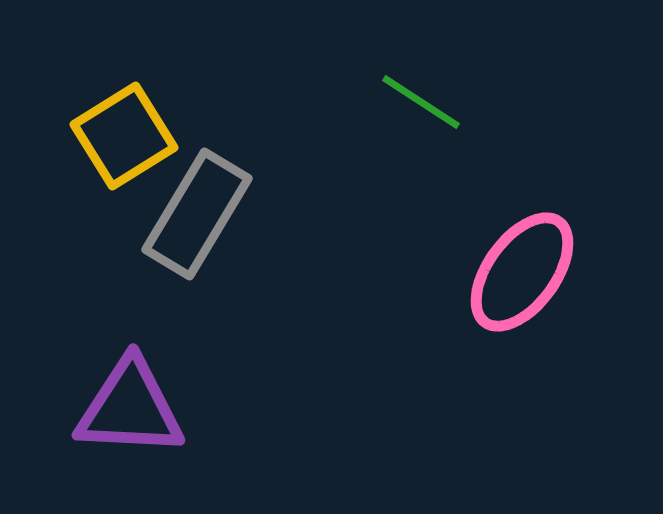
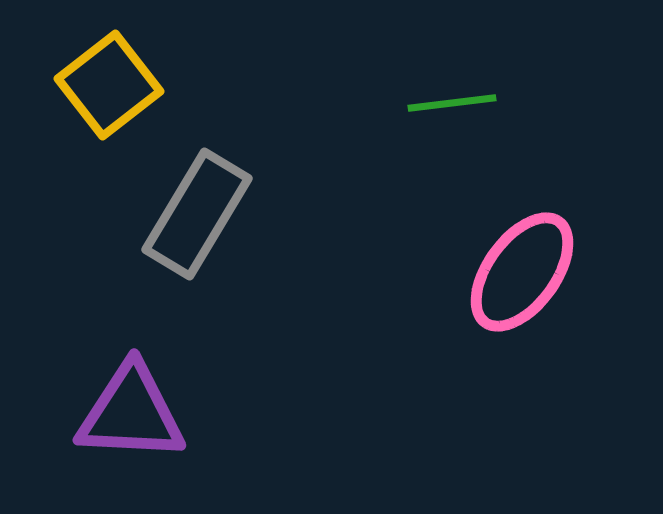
green line: moved 31 px right, 1 px down; rotated 40 degrees counterclockwise
yellow square: moved 15 px left, 51 px up; rotated 6 degrees counterclockwise
purple triangle: moved 1 px right, 5 px down
